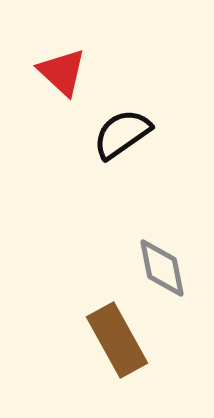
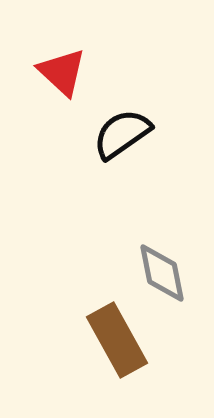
gray diamond: moved 5 px down
